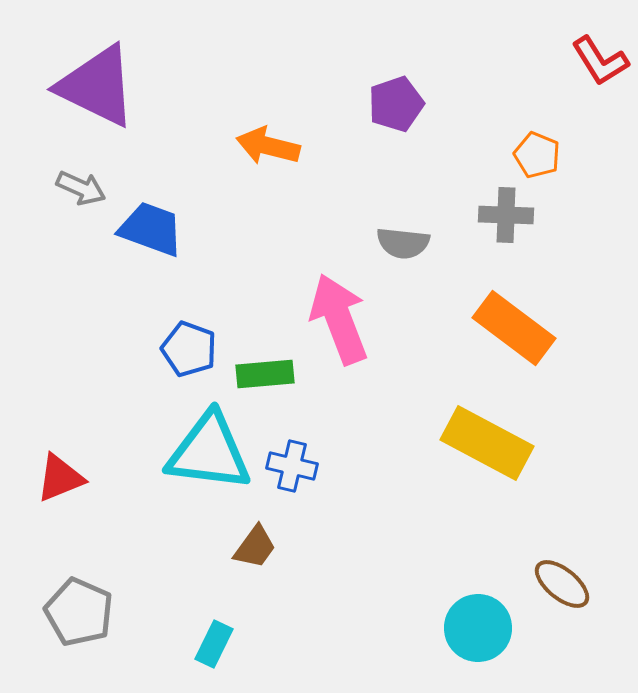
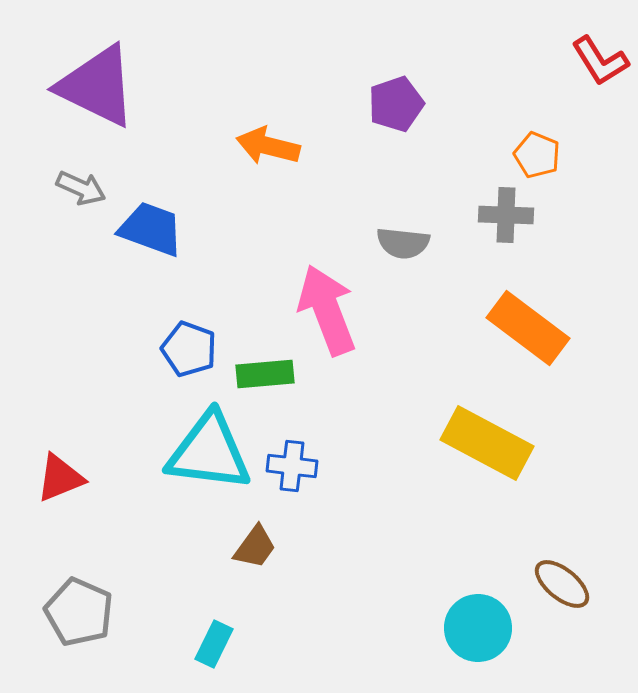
pink arrow: moved 12 px left, 9 px up
orange rectangle: moved 14 px right
blue cross: rotated 6 degrees counterclockwise
